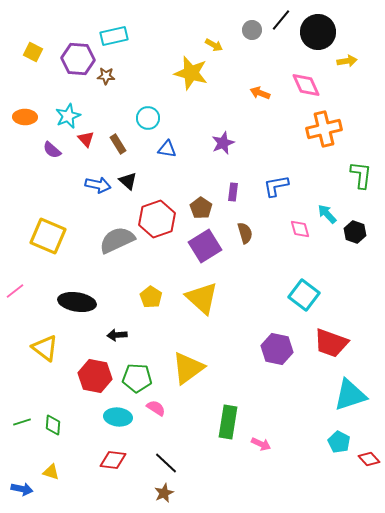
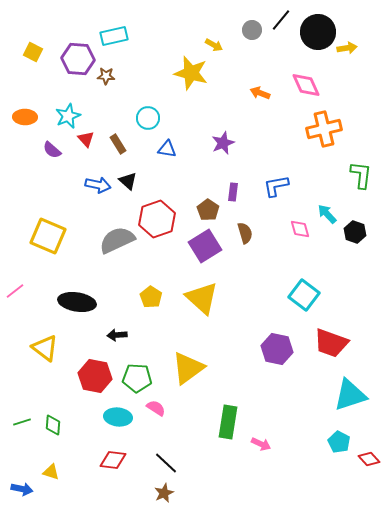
yellow arrow at (347, 61): moved 13 px up
brown pentagon at (201, 208): moved 7 px right, 2 px down
